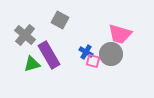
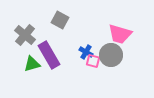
gray circle: moved 1 px down
